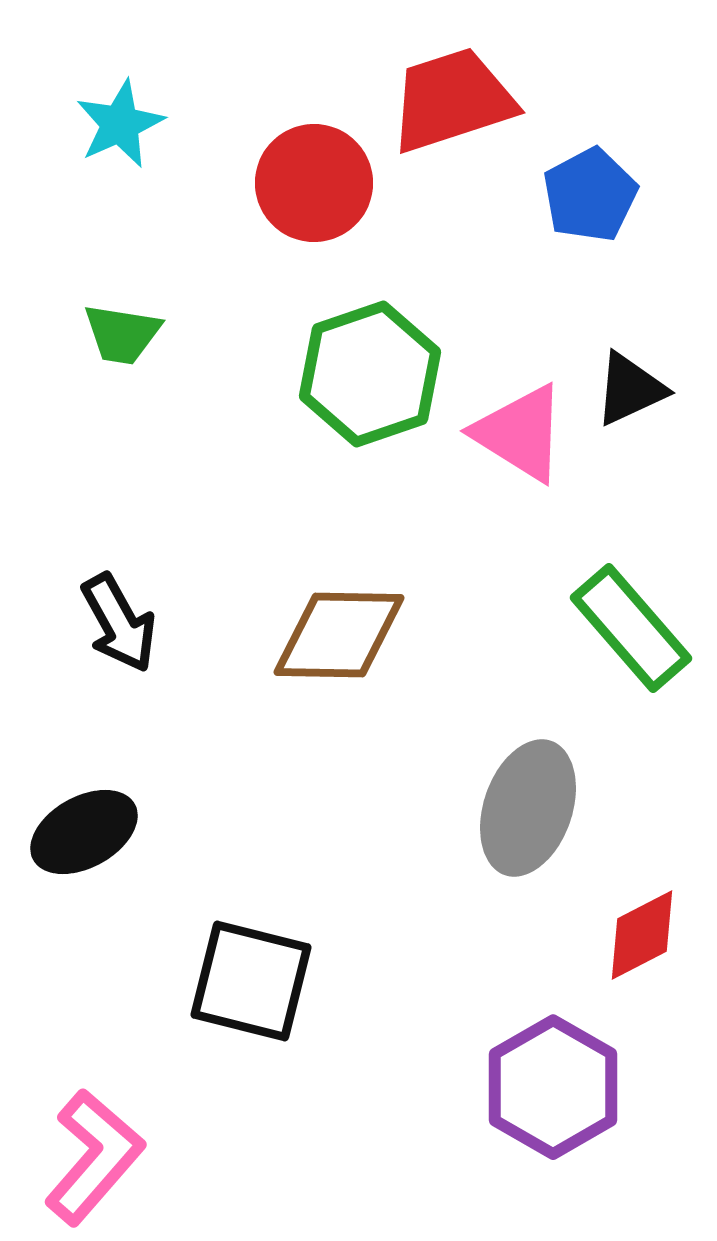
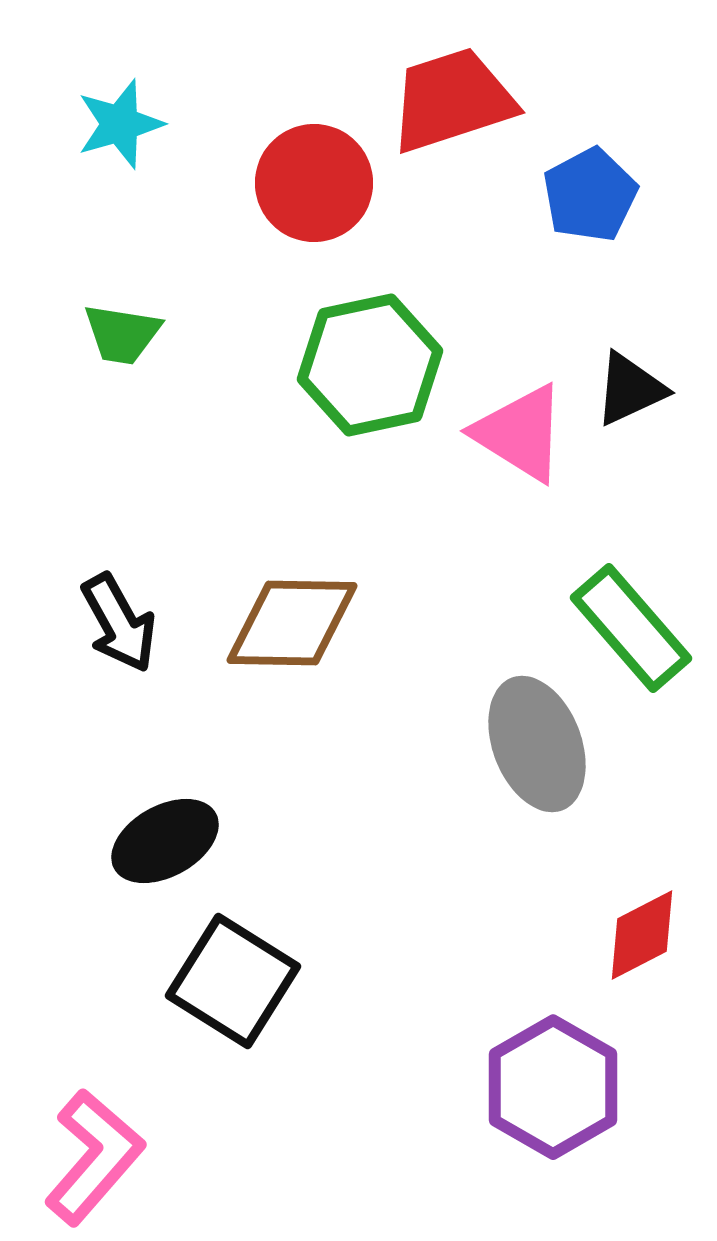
cyan star: rotated 8 degrees clockwise
green hexagon: moved 9 px up; rotated 7 degrees clockwise
brown diamond: moved 47 px left, 12 px up
gray ellipse: moved 9 px right, 64 px up; rotated 40 degrees counterclockwise
black ellipse: moved 81 px right, 9 px down
black square: moved 18 px left; rotated 18 degrees clockwise
